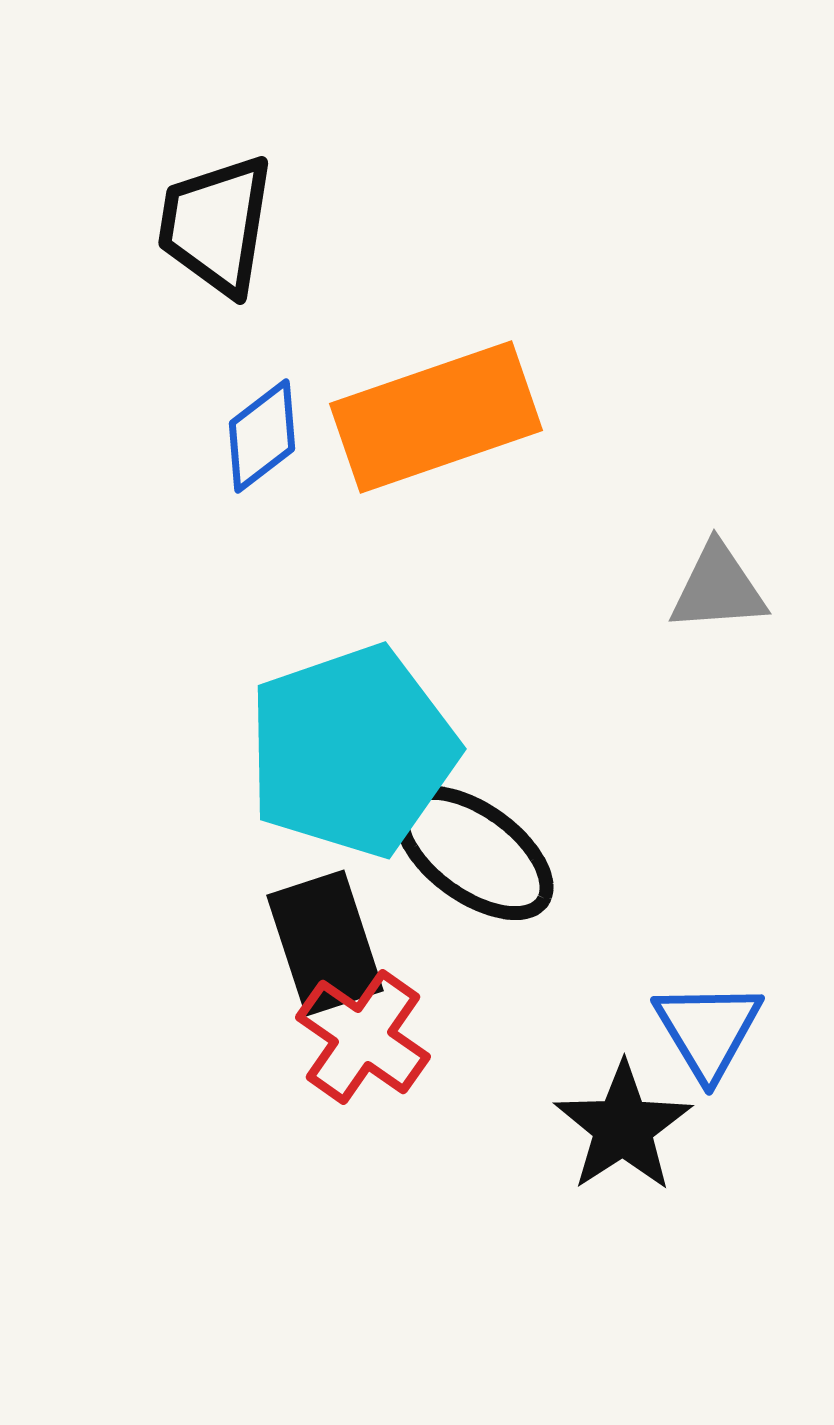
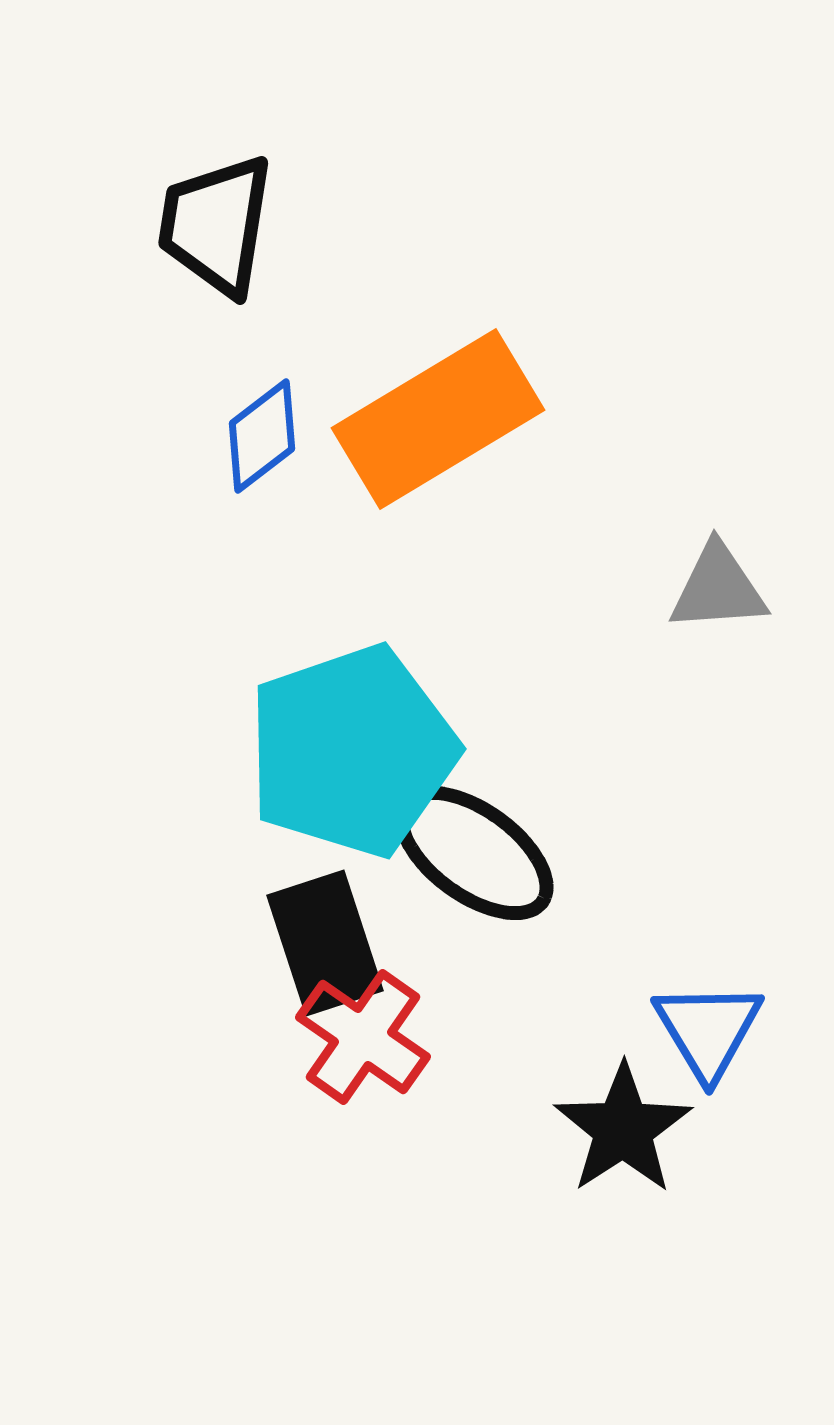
orange rectangle: moved 2 px right, 2 px down; rotated 12 degrees counterclockwise
black star: moved 2 px down
